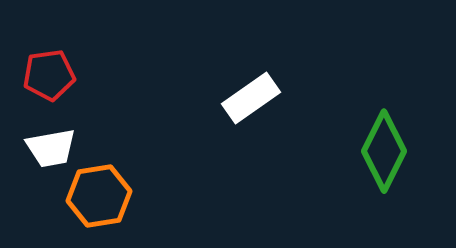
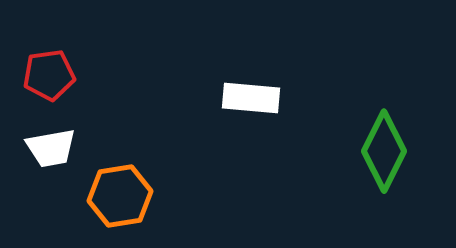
white rectangle: rotated 40 degrees clockwise
orange hexagon: moved 21 px right
